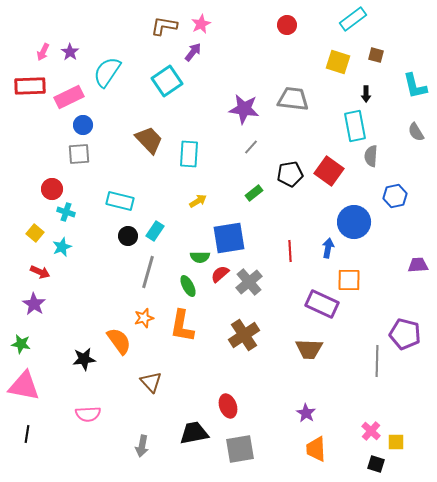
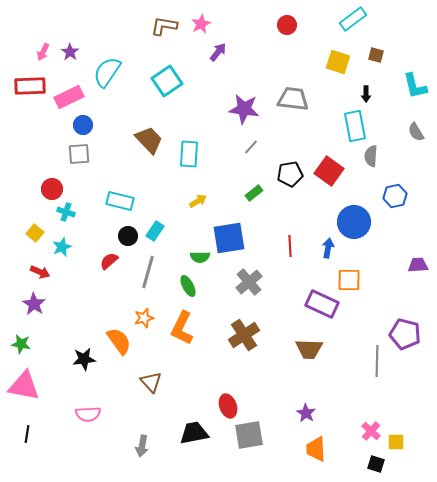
purple arrow at (193, 52): moved 25 px right
red line at (290, 251): moved 5 px up
red semicircle at (220, 274): moved 111 px left, 13 px up
orange L-shape at (182, 326): moved 2 px down; rotated 16 degrees clockwise
gray square at (240, 449): moved 9 px right, 14 px up
